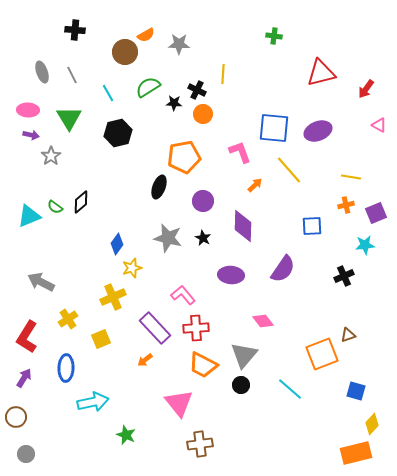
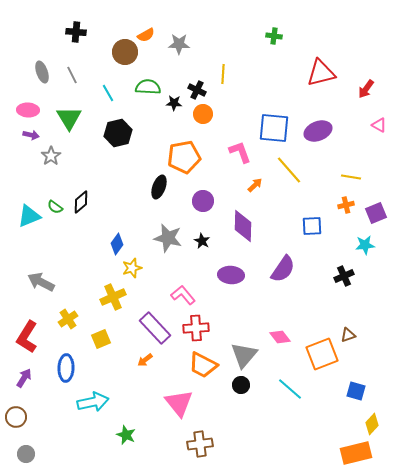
black cross at (75, 30): moved 1 px right, 2 px down
green semicircle at (148, 87): rotated 35 degrees clockwise
black star at (203, 238): moved 1 px left, 3 px down
pink diamond at (263, 321): moved 17 px right, 16 px down
